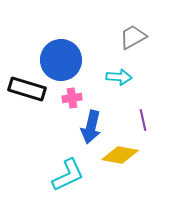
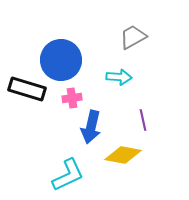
yellow diamond: moved 3 px right
